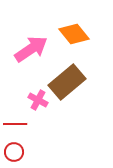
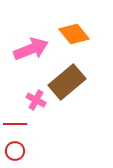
pink arrow: rotated 12 degrees clockwise
pink cross: moved 2 px left
red circle: moved 1 px right, 1 px up
